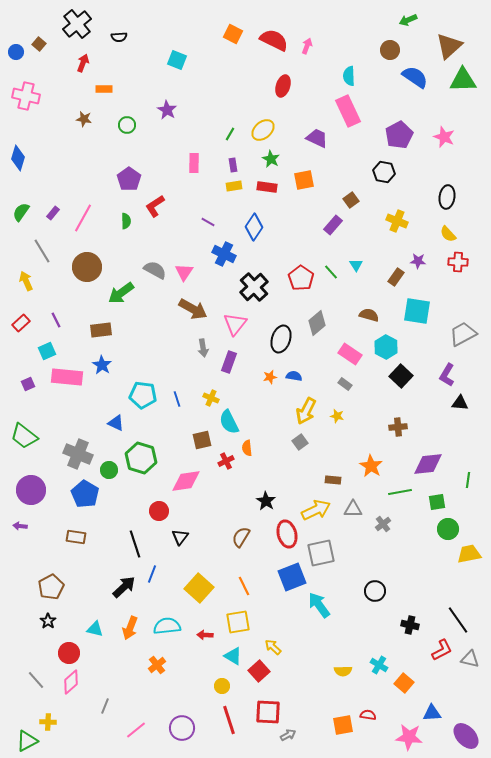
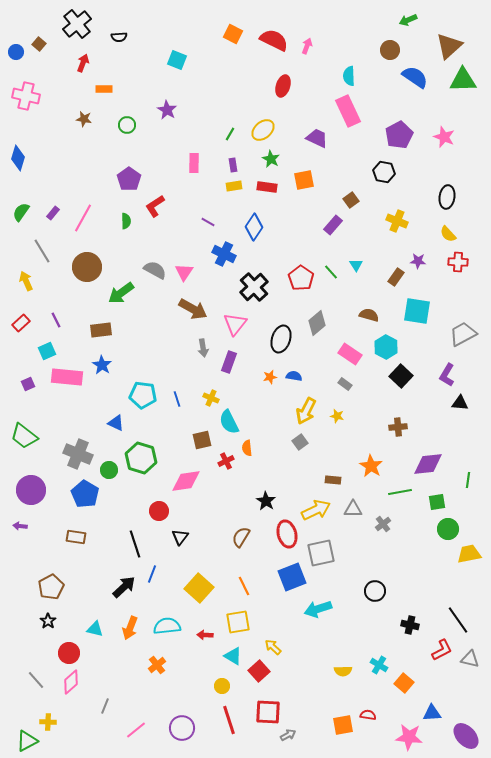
cyan arrow at (319, 605): moved 1 px left, 4 px down; rotated 72 degrees counterclockwise
